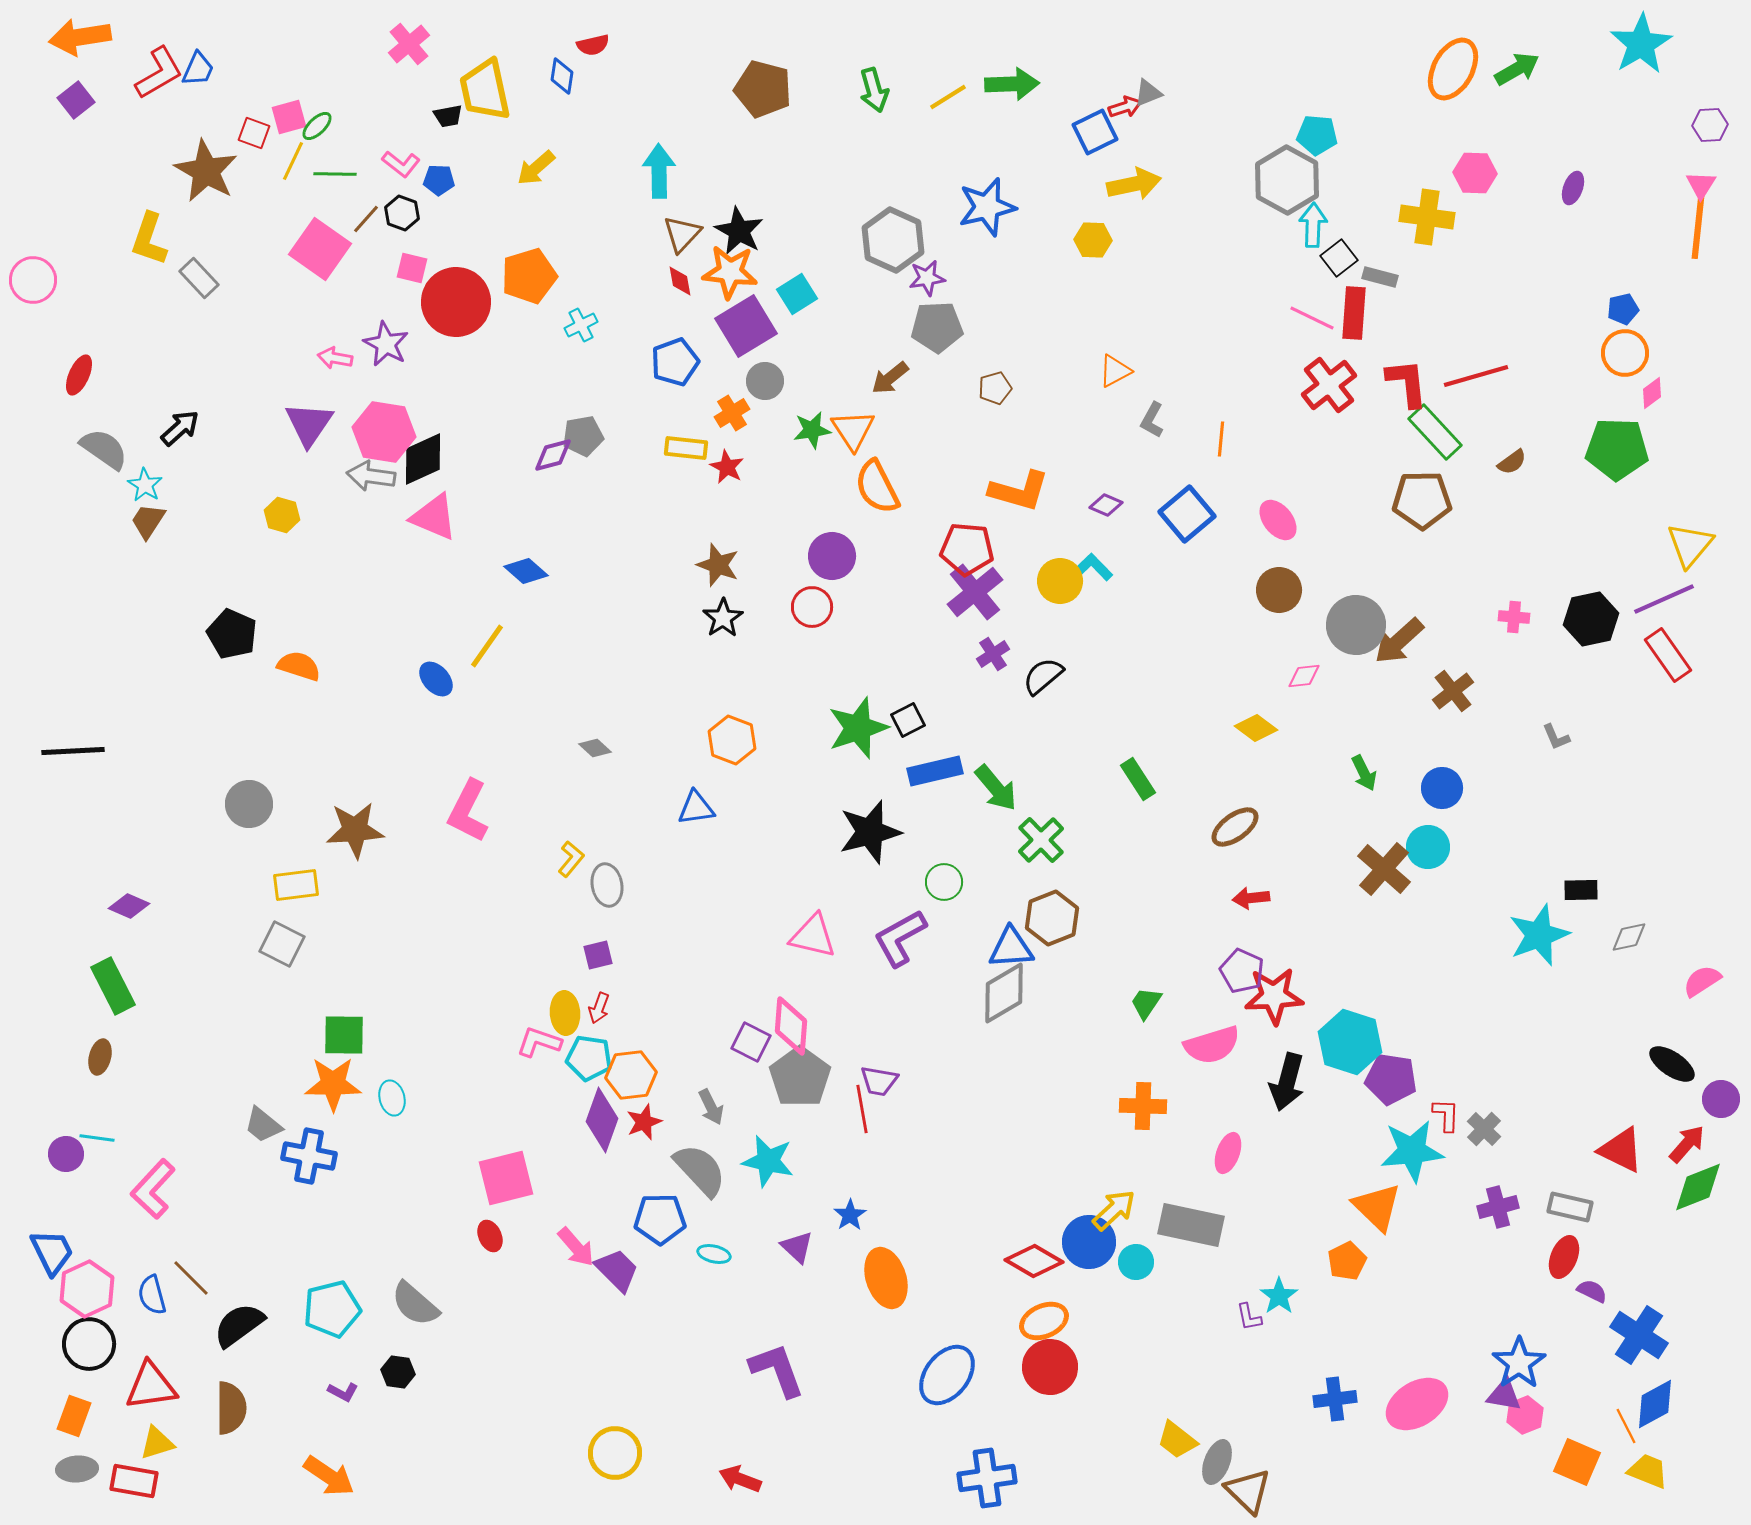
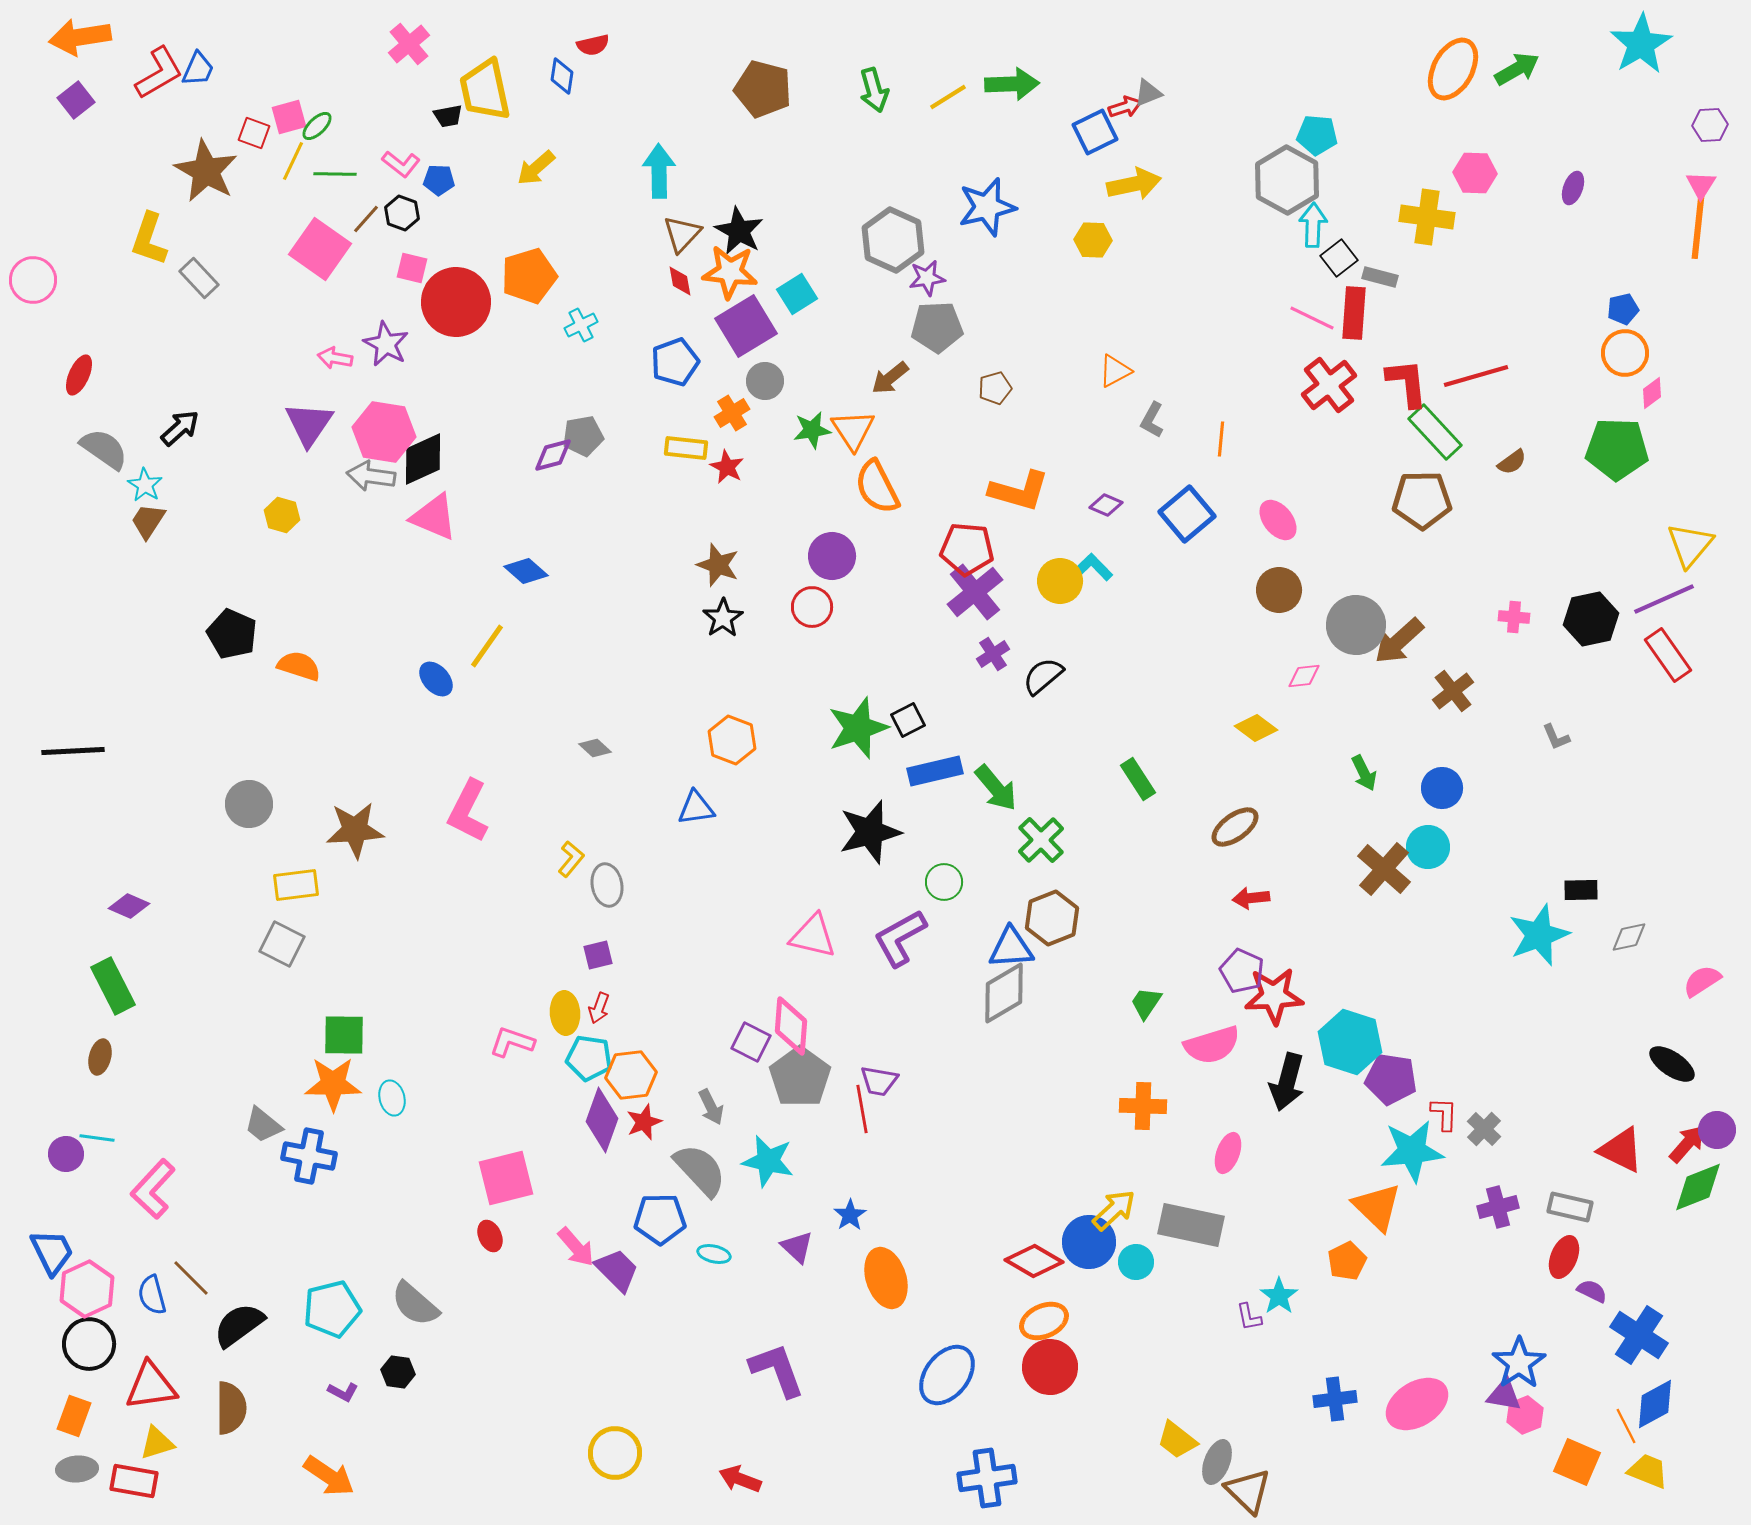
pink L-shape at (539, 1042): moved 27 px left
purple circle at (1721, 1099): moved 4 px left, 31 px down
red L-shape at (1446, 1115): moved 2 px left, 1 px up
